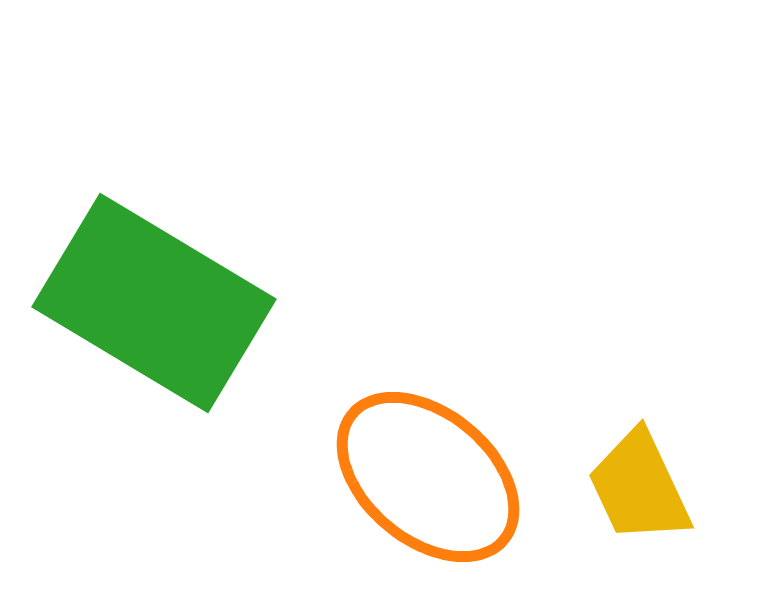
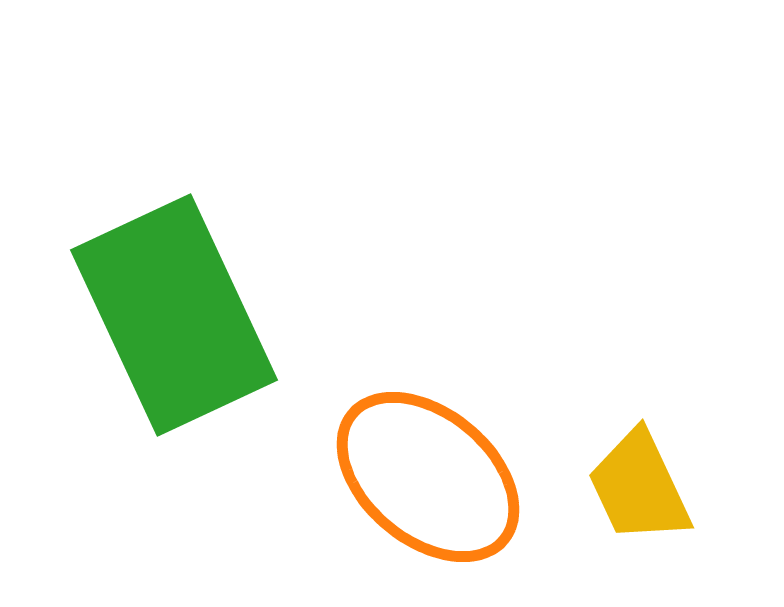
green rectangle: moved 20 px right, 12 px down; rotated 34 degrees clockwise
